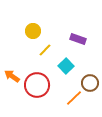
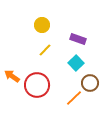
yellow circle: moved 9 px right, 6 px up
cyan square: moved 10 px right, 3 px up
